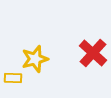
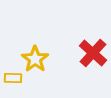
yellow star: rotated 20 degrees counterclockwise
